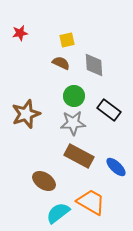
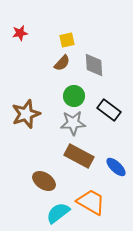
brown semicircle: moved 1 px right; rotated 108 degrees clockwise
